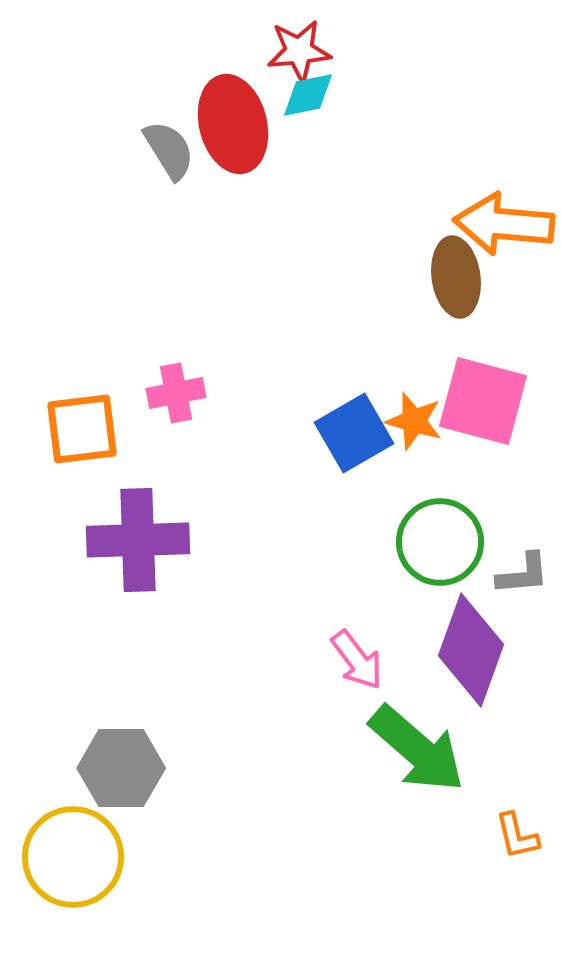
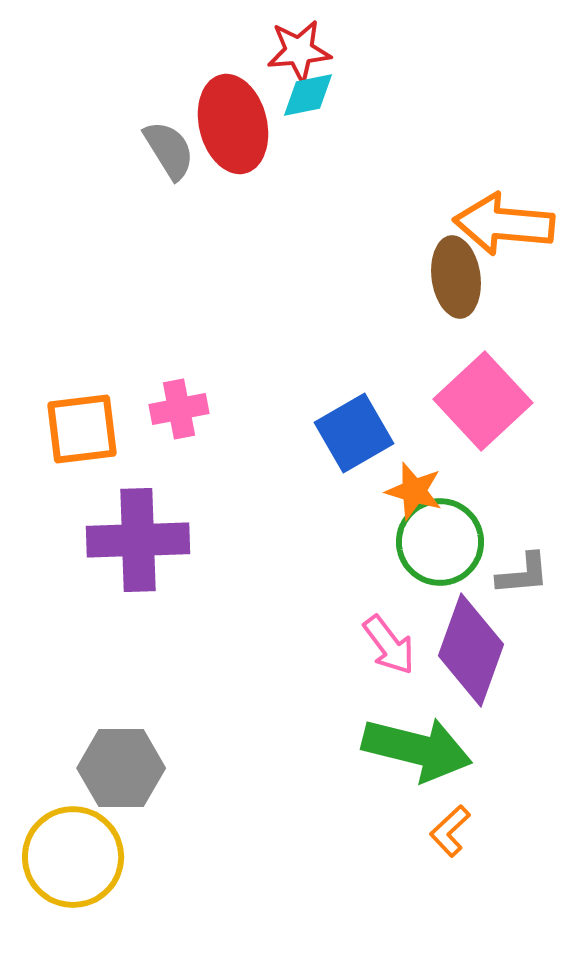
pink cross: moved 3 px right, 16 px down
pink square: rotated 32 degrees clockwise
orange star: moved 70 px down
pink arrow: moved 32 px right, 15 px up
green arrow: rotated 27 degrees counterclockwise
orange L-shape: moved 67 px left, 5 px up; rotated 60 degrees clockwise
